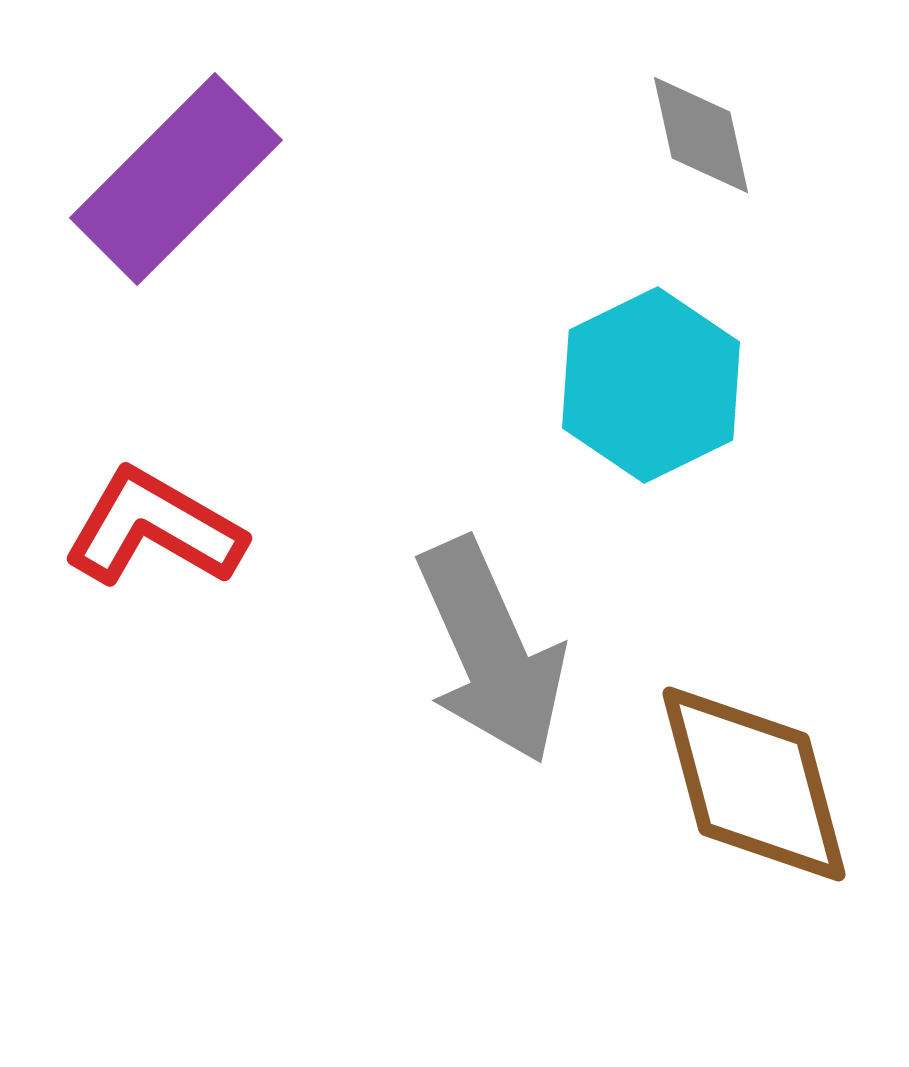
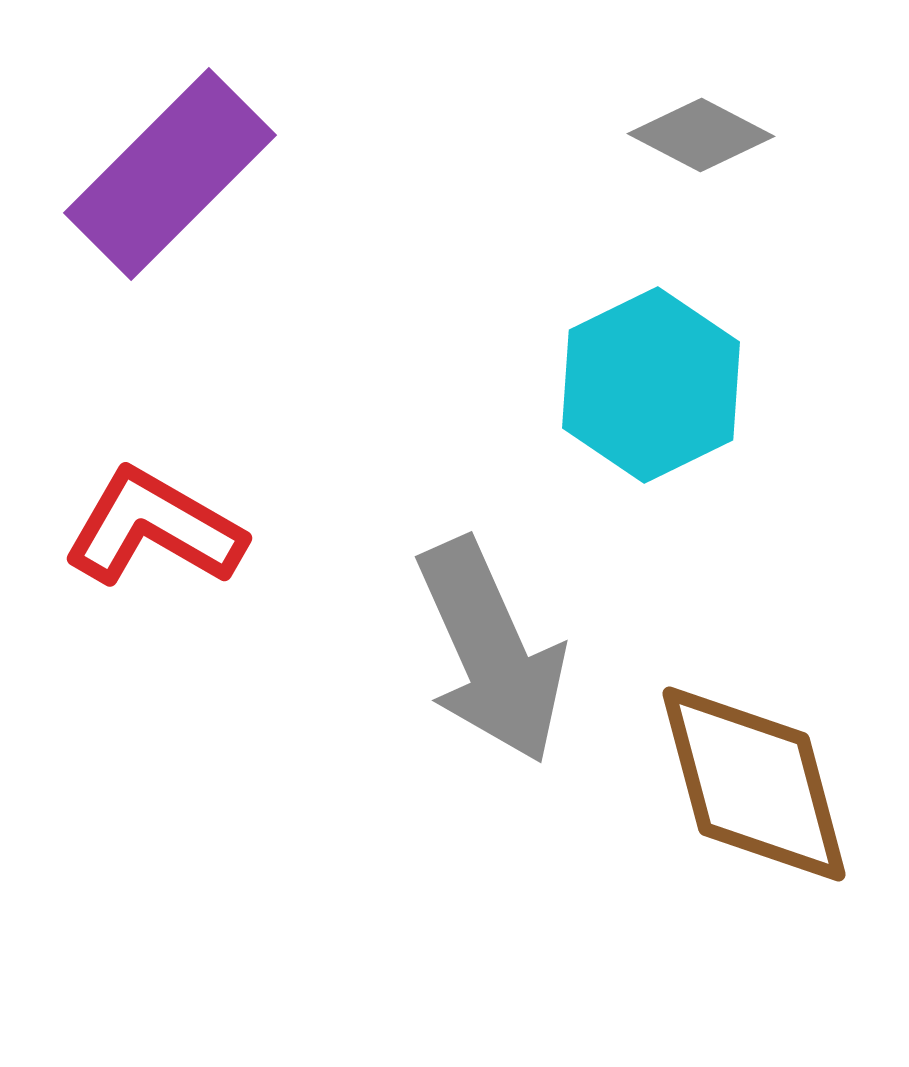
gray diamond: rotated 50 degrees counterclockwise
purple rectangle: moved 6 px left, 5 px up
